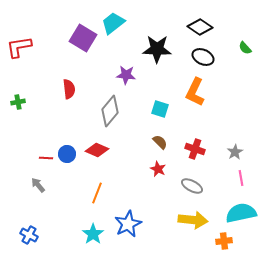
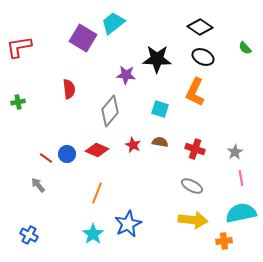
black star: moved 10 px down
brown semicircle: rotated 35 degrees counterclockwise
red line: rotated 32 degrees clockwise
red star: moved 25 px left, 24 px up
